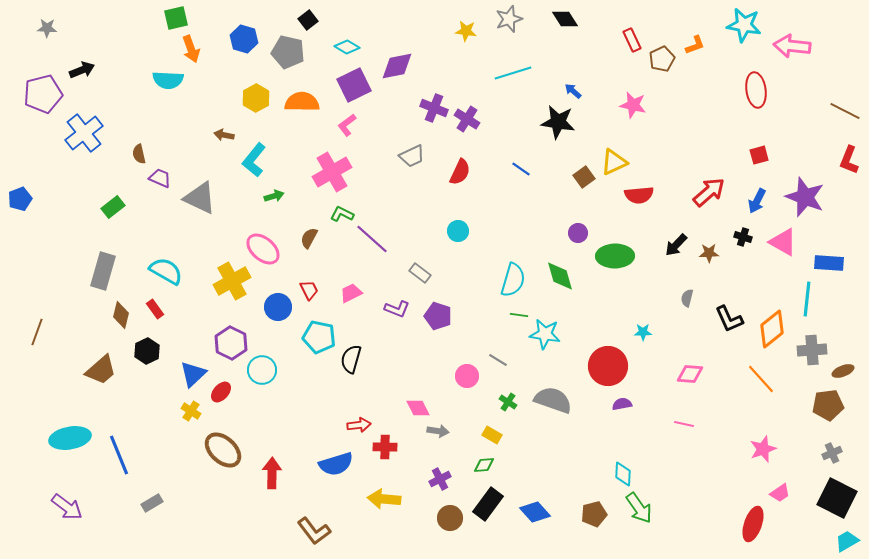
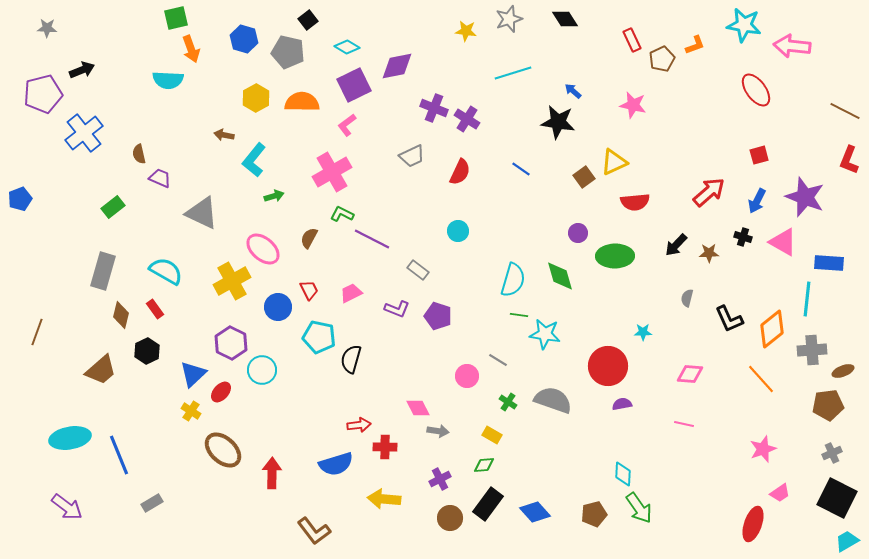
red ellipse at (756, 90): rotated 28 degrees counterclockwise
red semicircle at (639, 195): moved 4 px left, 7 px down
gray triangle at (200, 198): moved 2 px right, 15 px down
purple line at (372, 239): rotated 15 degrees counterclockwise
gray rectangle at (420, 273): moved 2 px left, 3 px up
